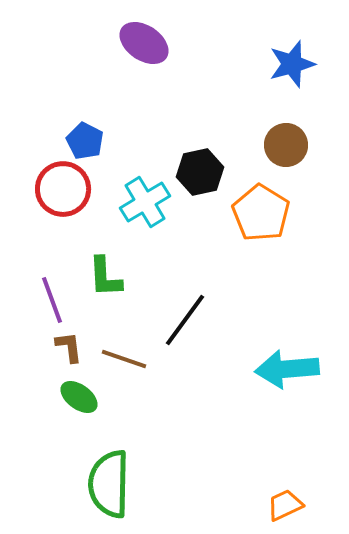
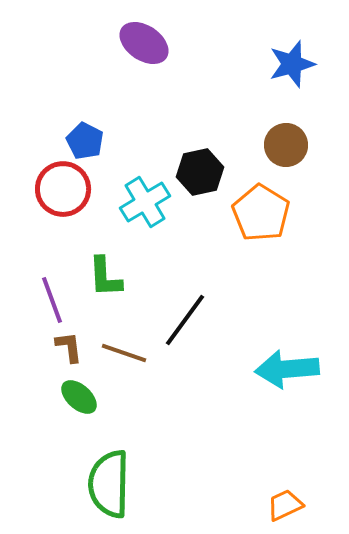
brown line: moved 6 px up
green ellipse: rotated 6 degrees clockwise
